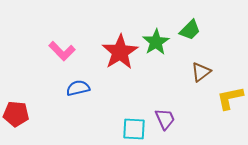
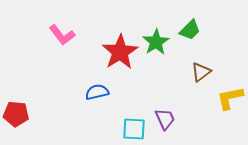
pink L-shape: moved 16 px up; rotated 8 degrees clockwise
blue semicircle: moved 19 px right, 4 px down
